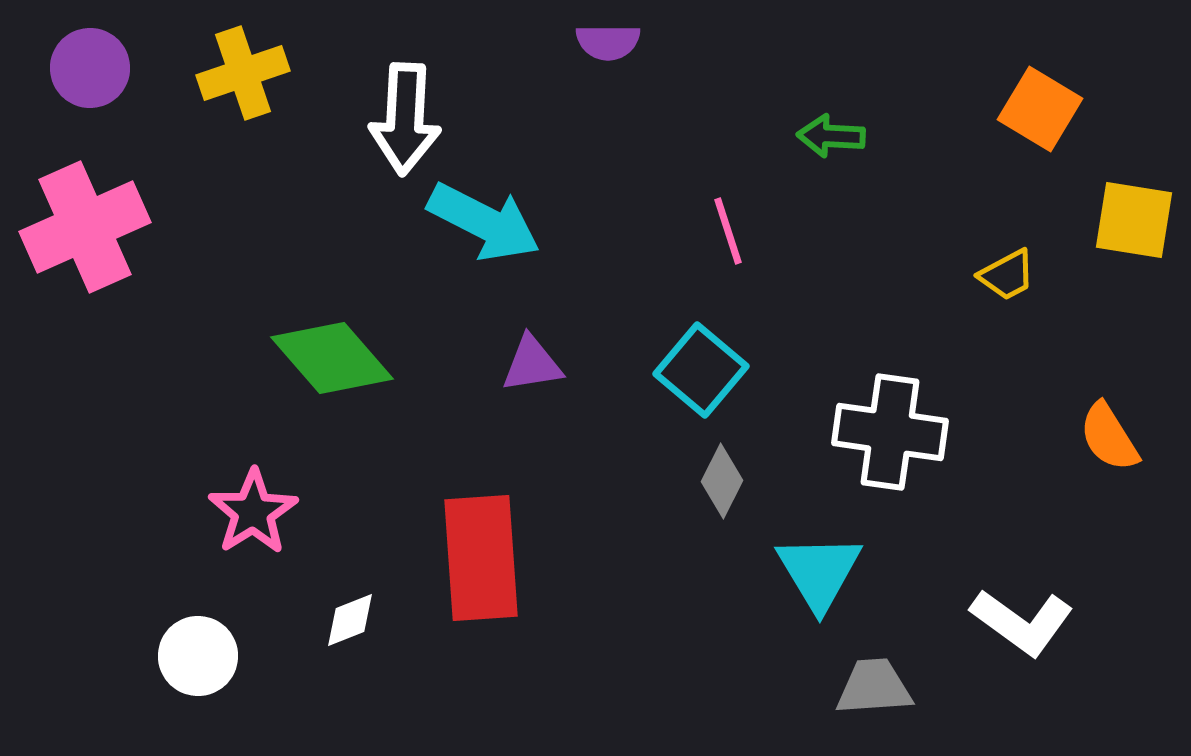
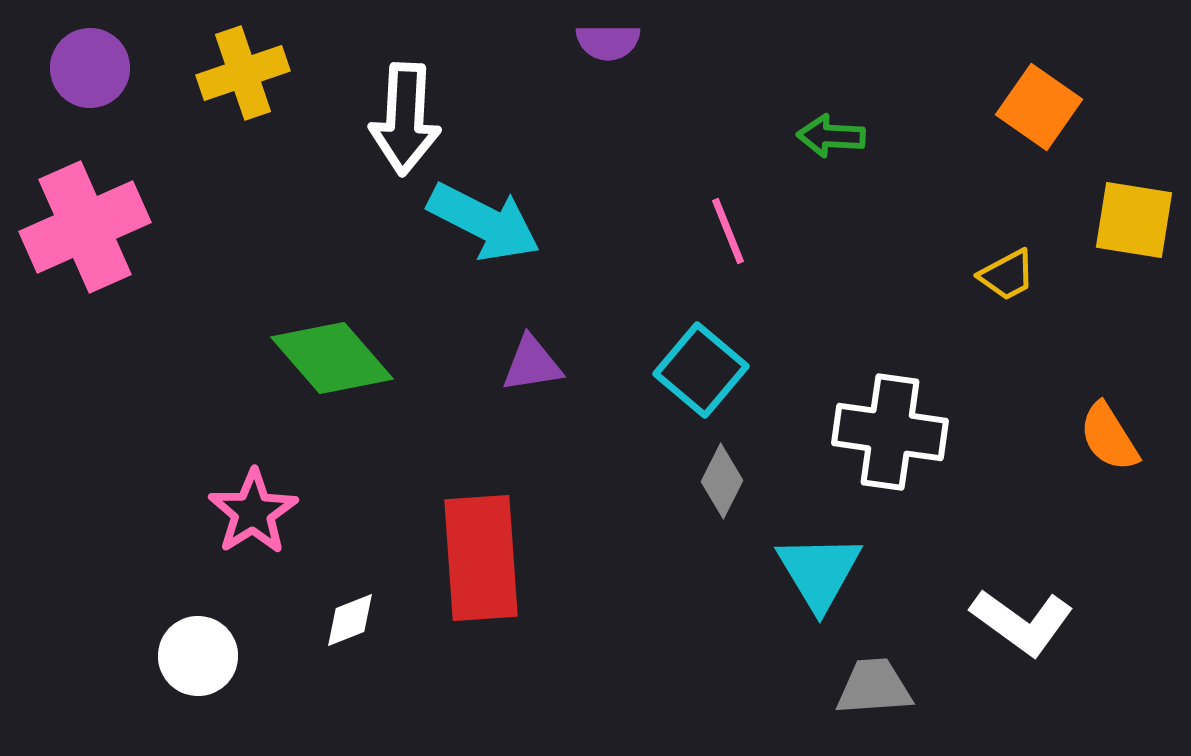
orange square: moved 1 px left, 2 px up; rotated 4 degrees clockwise
pink line: rotated 4 degrees counterclockwise
